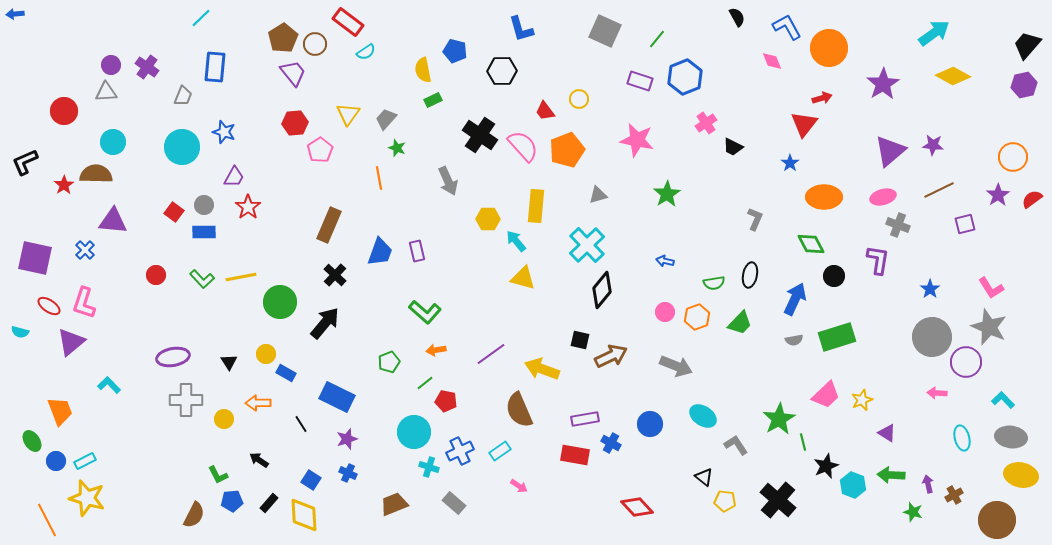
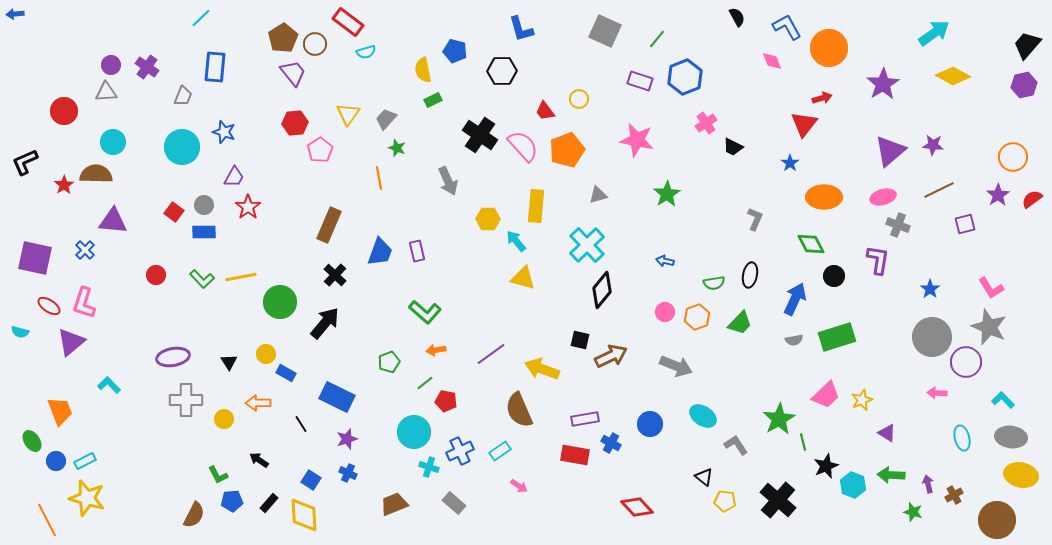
cyan semicircle at (366, 52): rotated 18 degrees clockwise
